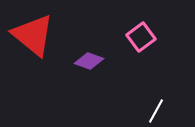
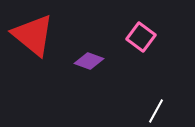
pink square: rotated 16 degrees counterclockwise
